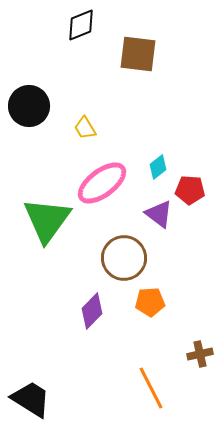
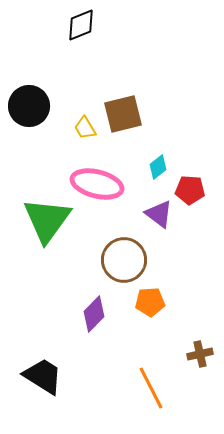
brown square: moved 15 px left, 60 px down; rotated 21 degrees counterclockwise
pink ellipse: moved 5 px left, 1 px down; rotated 51 degrees clockwise
brown circle: moved 2 px down
purple diamond: moved 2 px right, 3 px down
black trapezoid: moved 12 px right, 23 px up
